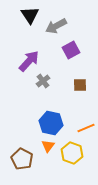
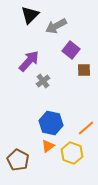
black triangle: rotated 18 degrees clockwise
purple square: rotated 24 degrees counterclockwise
brown square: moved 4 px right, 15 px up
orange line: rotated 18 degrees counterclockwise
orange triangle: rotated 16 degrees clockwise
brown pentagon: moved 4 px left, 1 px down
